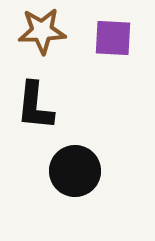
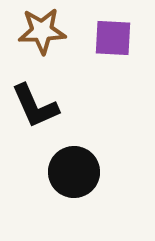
black L-shape: rotated 30 degrees counterclockwise
black circle: moved 1 px left, 1 px down
